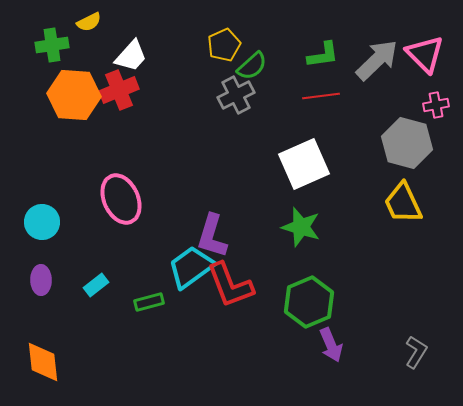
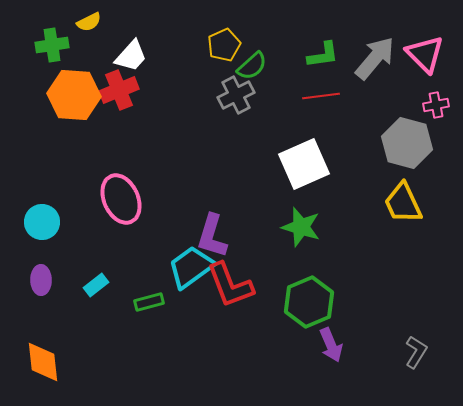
gray arrow: moved 2 px left, 2 px up; rotated 6 degrees counterclockwise
